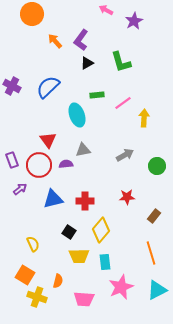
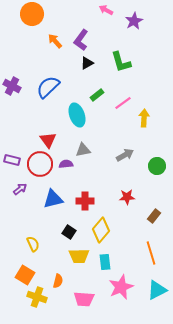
green rectangle: rotated 32 degrees counterclockwise
purple rectangle: rotated 56 degrees counterclockwise
red circle: moved 1 px right, 1 px up
